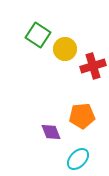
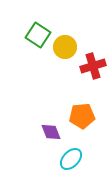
yellow circle: moved 2 px up
cyan ellipse: moved 7 px left
